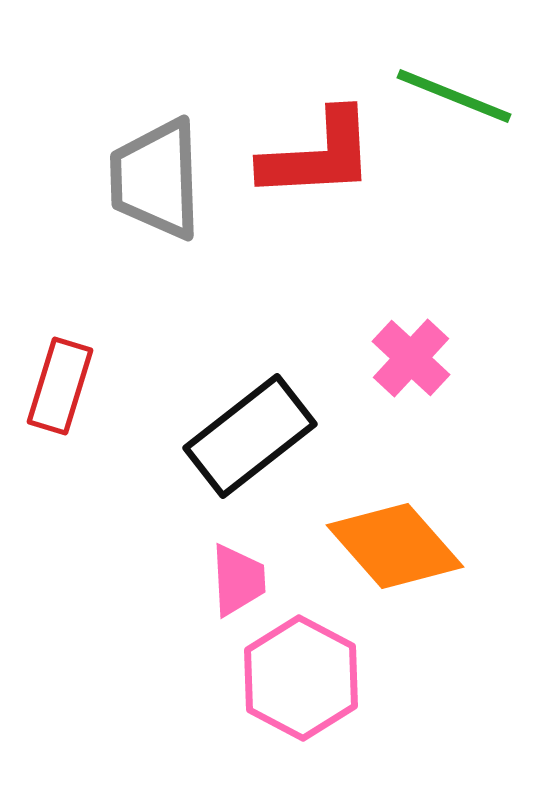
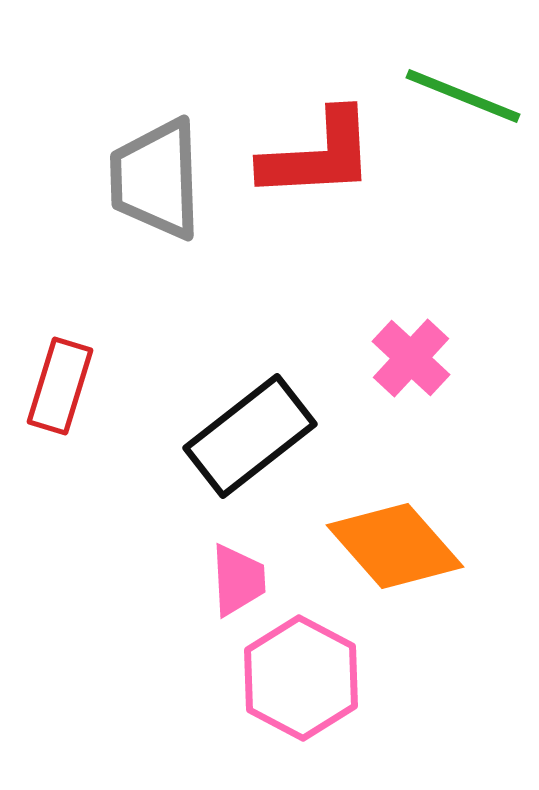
green line: moved 9 px right
